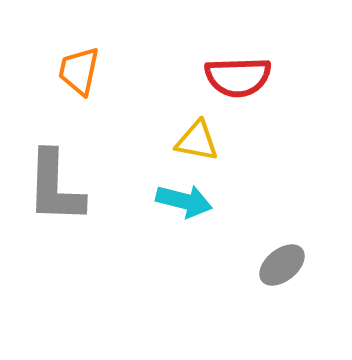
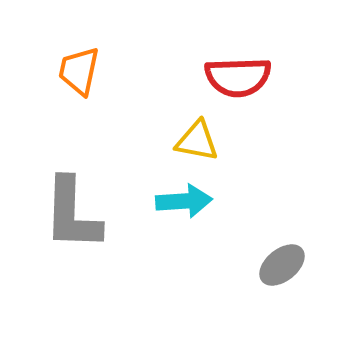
gray L-shape: moved 17 px right, 27 px down
cyan arrow: rotated 18 degrees counterclockwise
